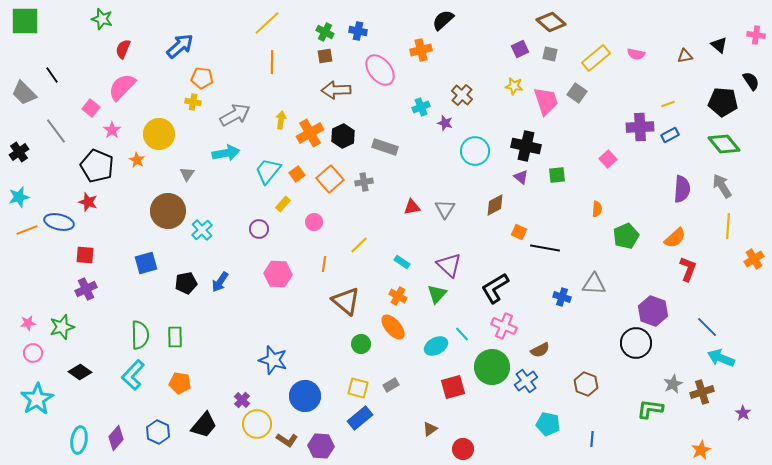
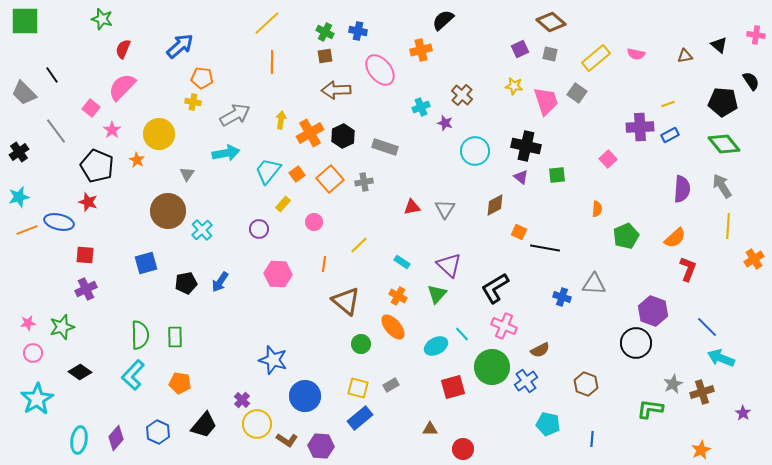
brown triangle at (430, 429): rotated 35 degrees clockwise
